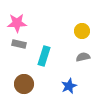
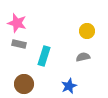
pink star: rotated 18 degrees clockwise
yellow circle: moved 5 px right
